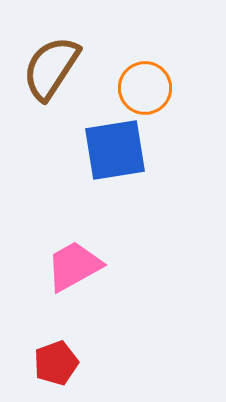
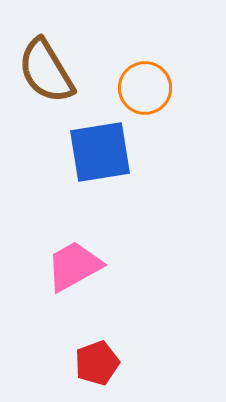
brown semicircle: moved 5 px left, 3 px down; rotated 64 degrees counterclockwise
blue square: moved 15 px left, 2 px down
red pentagon: moved 41 px right
